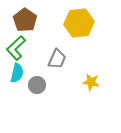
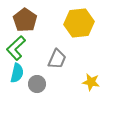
gray circle: moved 1 px up
